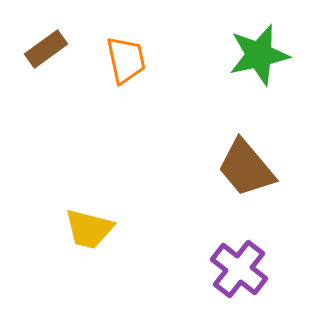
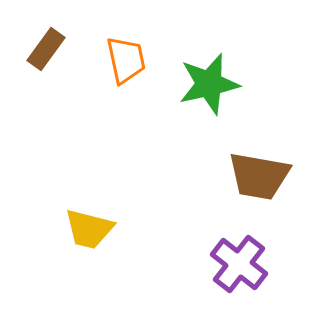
brown rectangle: rotated 18 degrees counterclockwise
green star: moved 50 px left, 29 px down
brown trapezoid: moved 13 px right, 8 px down; rotated 40 degrees counterclockwise
purple cross: moved 5 px up
